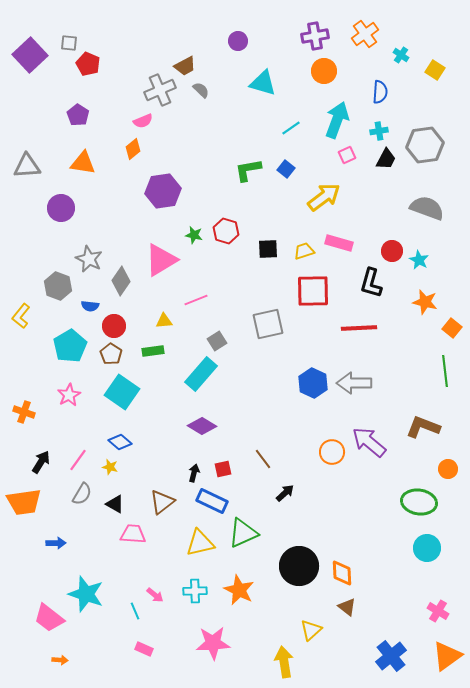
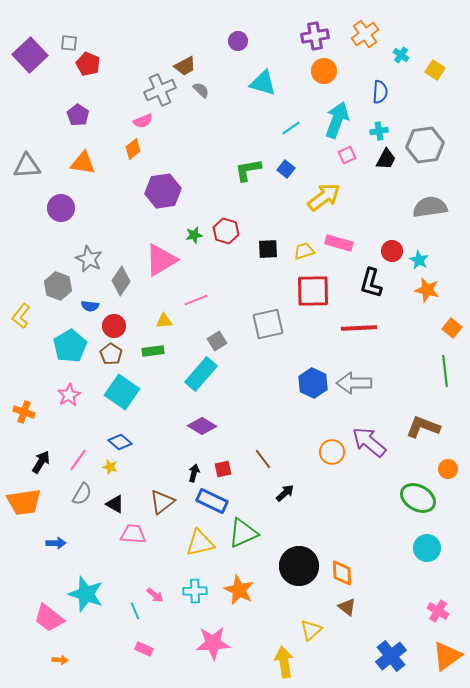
gray semicircle at (427, 208): moved 3 px right, 1 px up; rotated 28 degrees counterclockwise
green star at (194, 235): rotated 24 degrees counterclockwise
orange star at (425, 302): moved 2 px right, 12 px up
green ellipse at (419, 502): moved 1 px left, 4 px up; rotated 20 degrees clockwise
